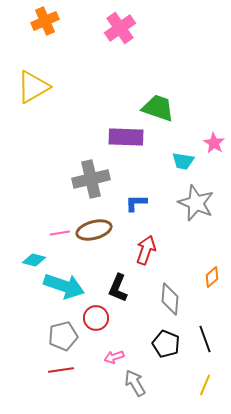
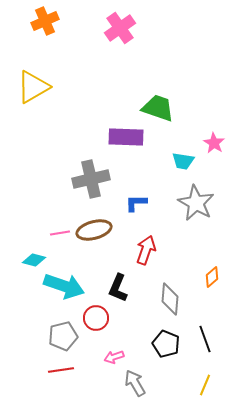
gray star: rotated 6 degrees clockwise
